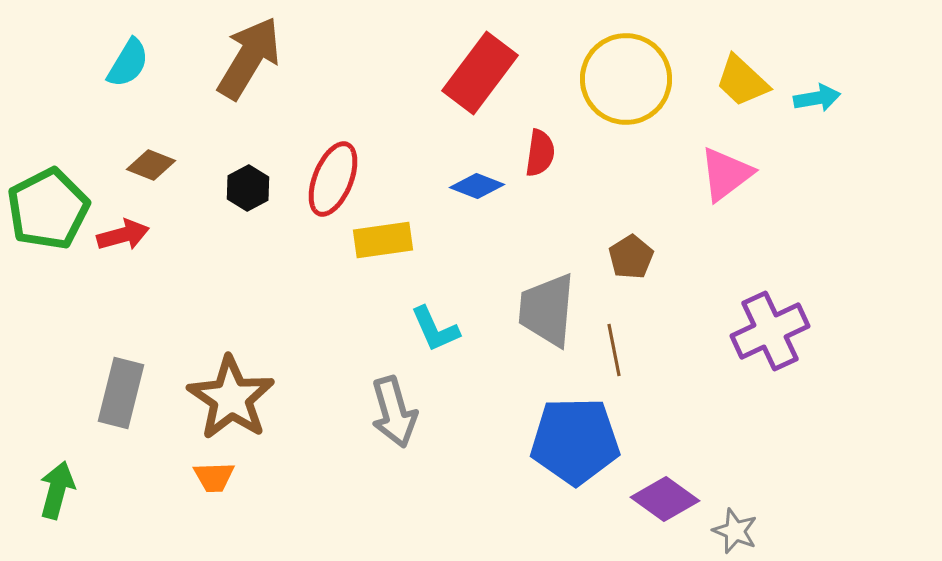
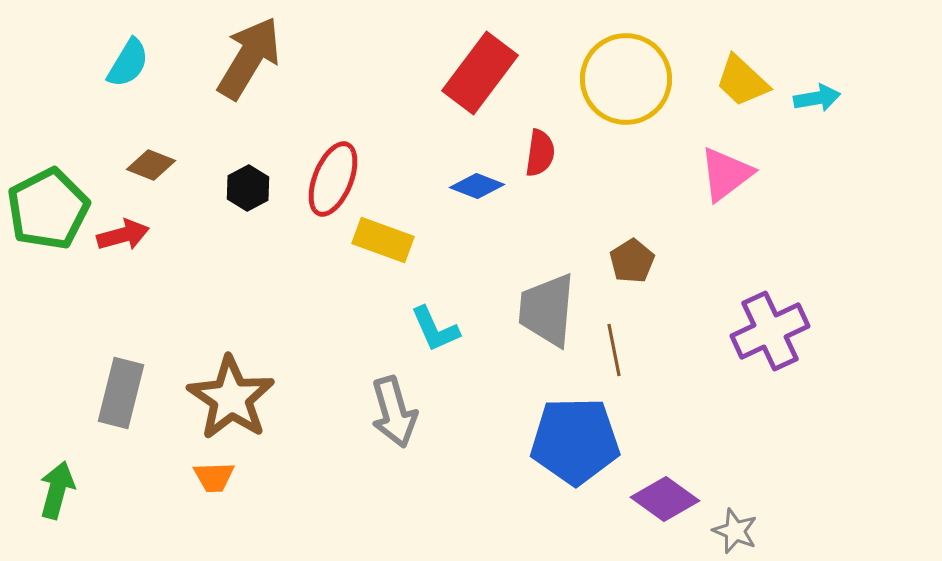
yellow rectangle: rotated 28 degrees clockwise
brown pentagon: moved 1 px right, 4 px down
